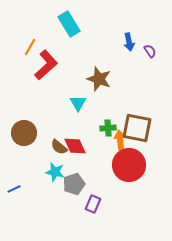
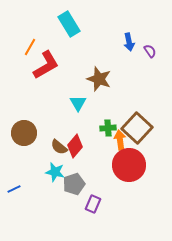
red L-shape: rotated 12 degrees clockwise
brown square: rotated 32 degrees clockwise
red diamond: rotated 65 degrees clockwise
